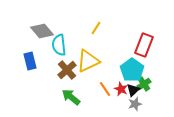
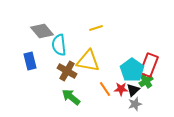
yellow line: rotated 40 degrees clockwise
red rectangle: moved 5 px right, 20 px down
yellow triangle: rotated 35 degrees clockwise
brown cross: moved 1 px down; rotated 18 degrees counterclockwise
green cross: moved 2 px right, 3 px up
red star: rotated 24 degrees counterclockwise
